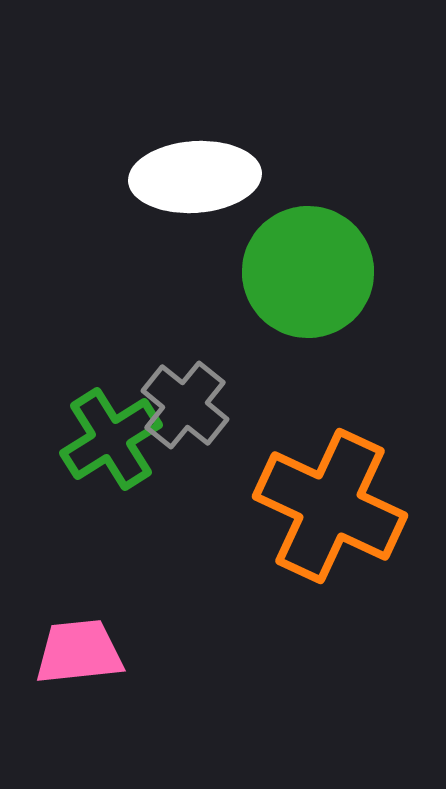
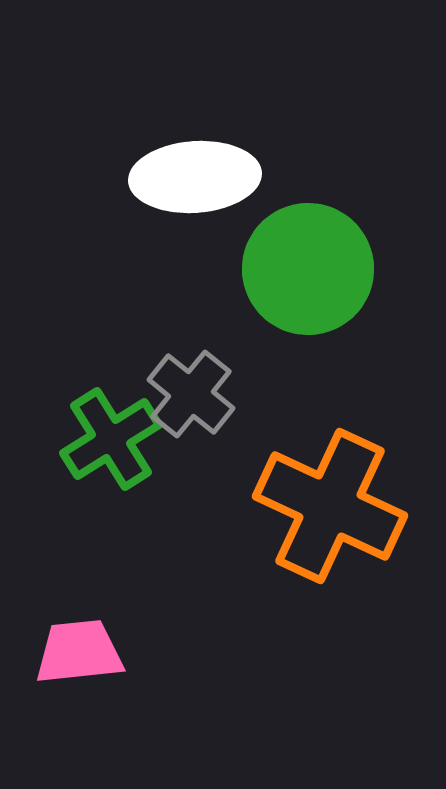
green circle: moved 3 px up
gray cross: moved 6 px right, 11 px up
